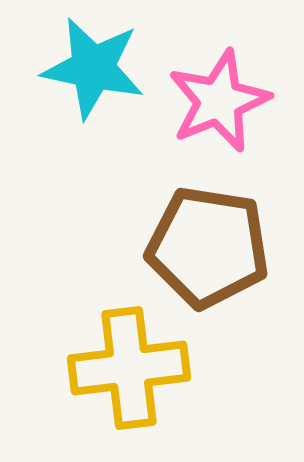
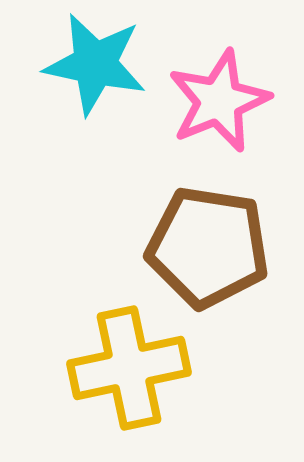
cyan star: moved 2 px right, 4 px up
yellow cross: rotated 5 degrees counterclockwise
